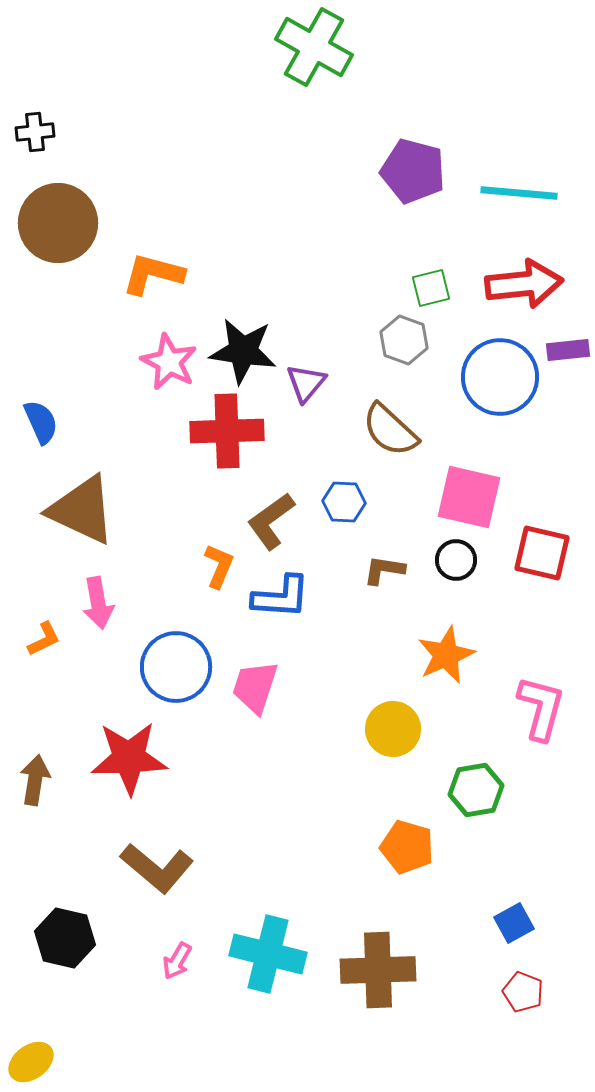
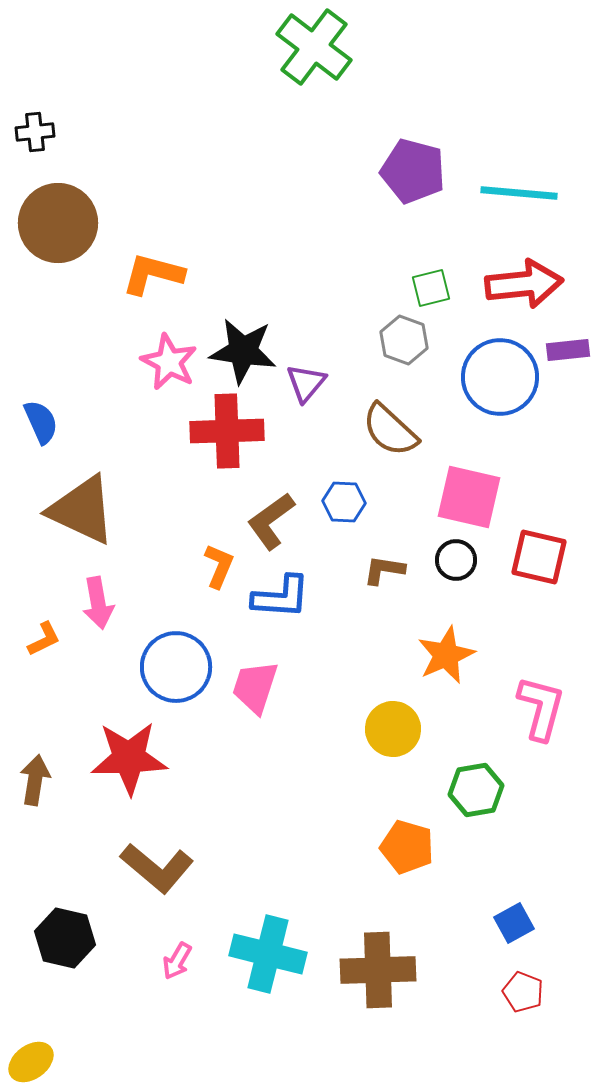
green cross at (314, 47): rotated 8 degrees clockwise
red square at (542, 553): moved 3 px left, 4 px down
